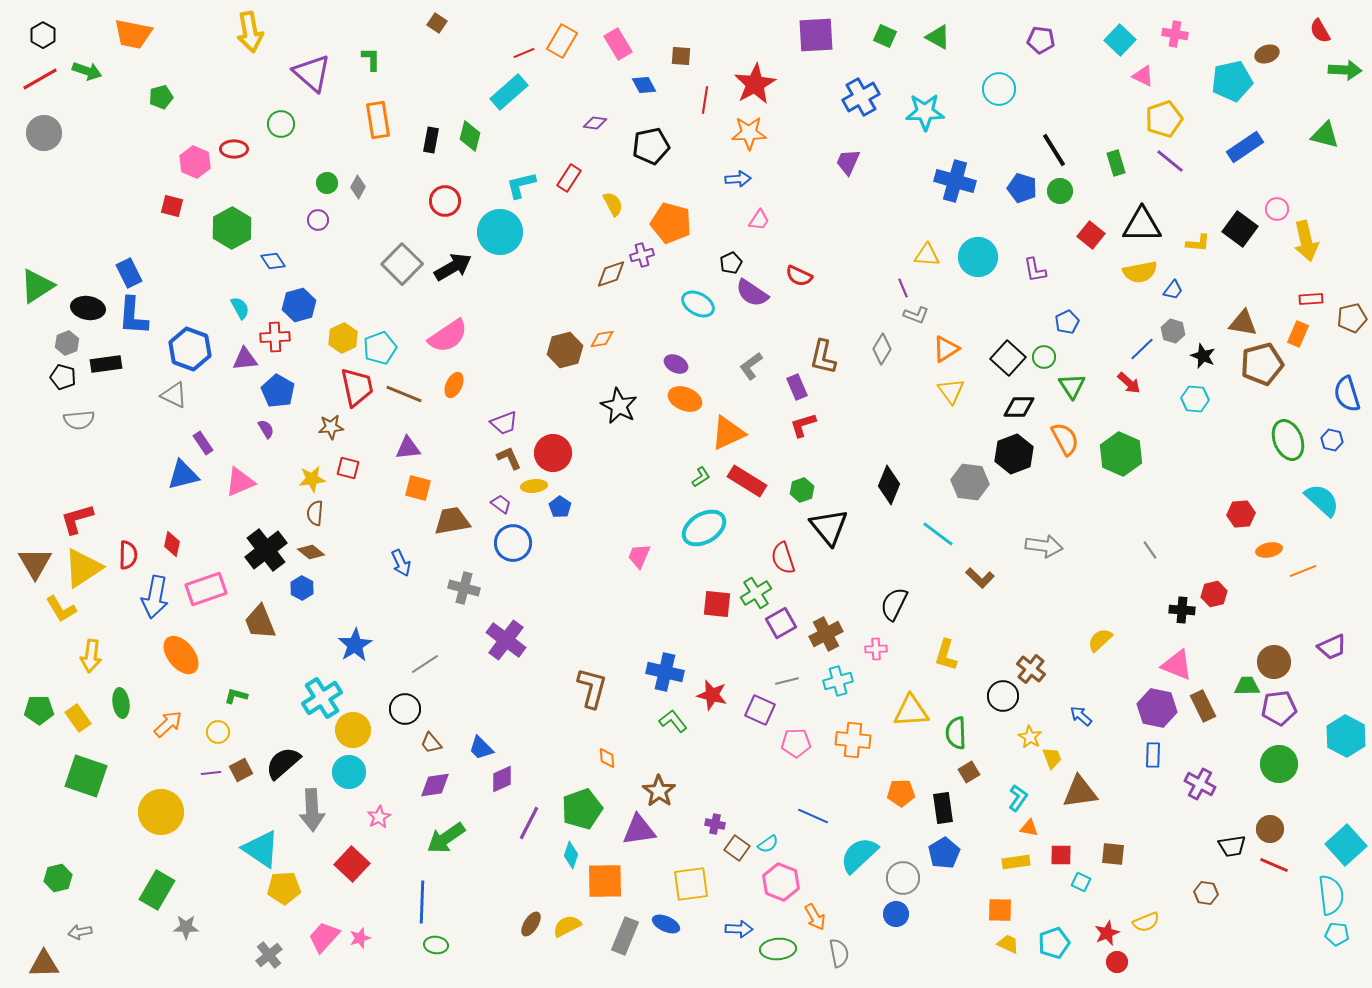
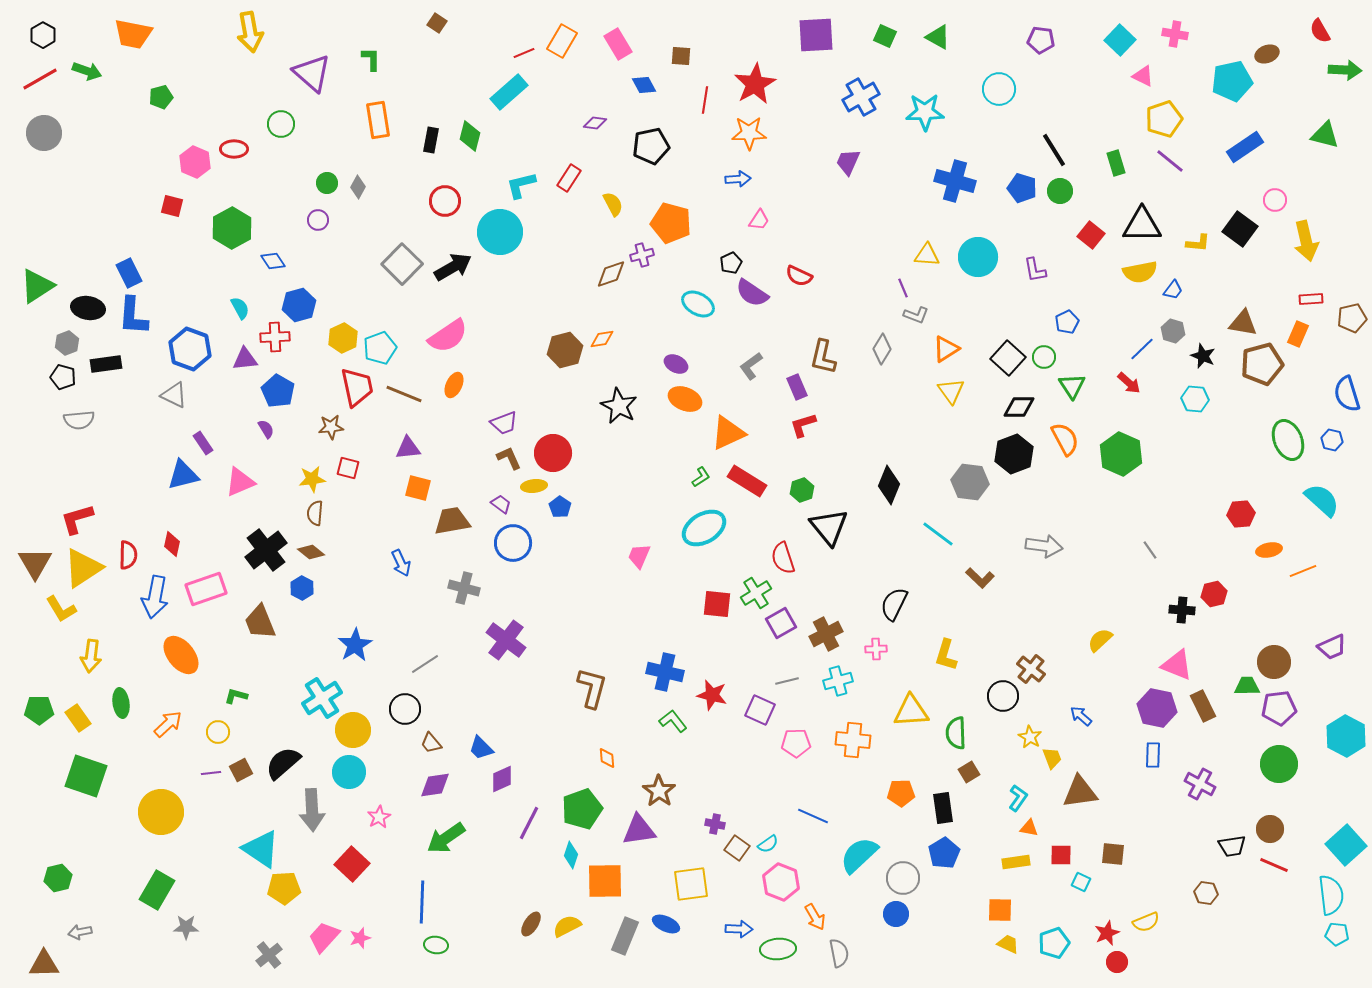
pink circle at (1277, 209): moved 2 px left, 9 px up
